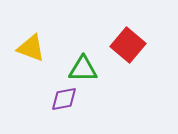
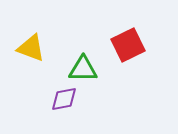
red square: rotated 24 degrees clockwise
